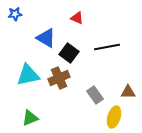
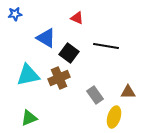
black line: moved 1 px left, 1 px up; rotated 20 degrees clockwise
green triangle: moved 1 px left
